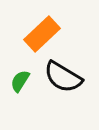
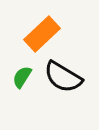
green semicircle: moved 2 px right, 4 px up
